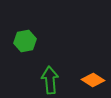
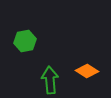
orange diamond: moved 6 px left, 9 px up
